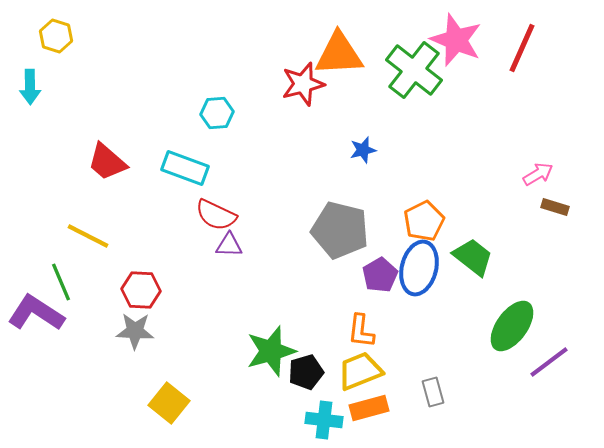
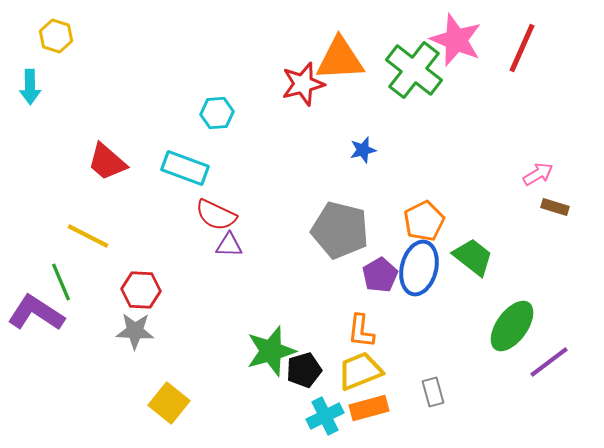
orange triangle: moved 1 px right, 5 px down
black pentagon: moved 2 px left, 2 px up
cyan cross: moved 1 px right, 4 px up; rotated 33 degrees counterclockwise
